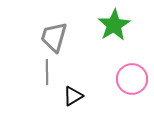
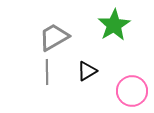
gray trapezoid: rotated 44 degrees clockwise
pink circle: moved 12 px down
black triangle: moved 14 px right, 25 px up
